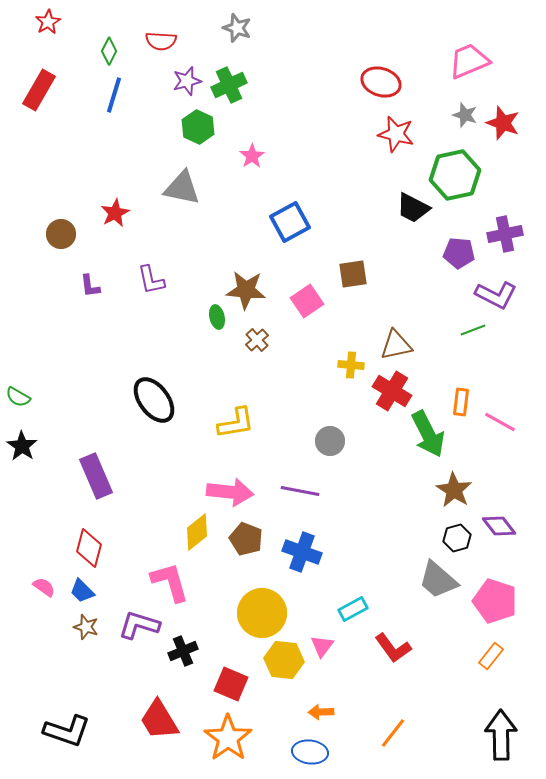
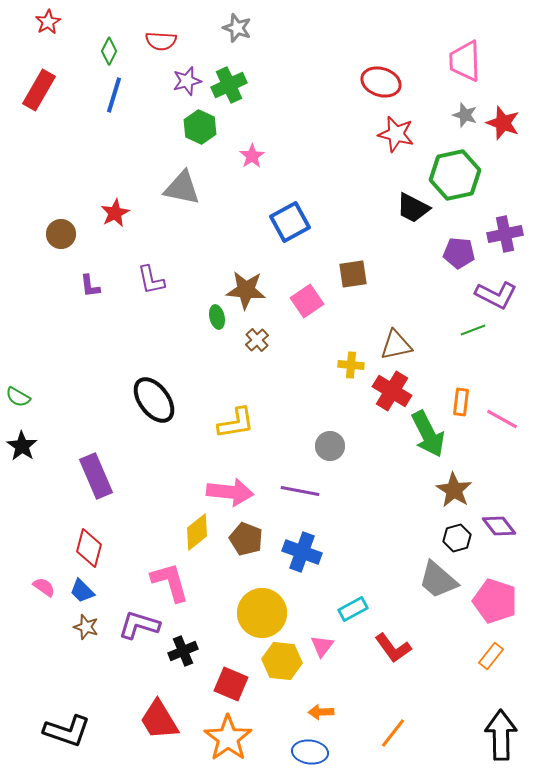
pink trapezoid at (469, 61): moved 4 px left; rotated 69 degrees counterclockwise
green hexagon at (198, 127): moved 2 px right
pink line at (500, 422): moved 2 px right, 3 px up
gray circle at (330, 441): moved 5 px down
yellow hexagon at (284, 660): moved 2 px left, 1 px down
